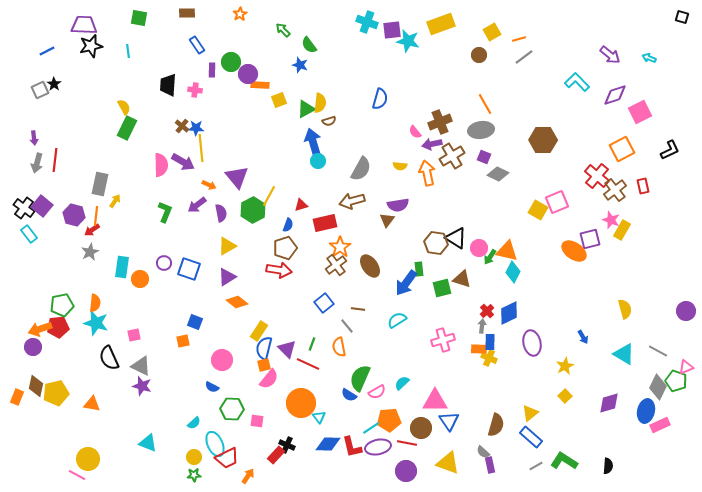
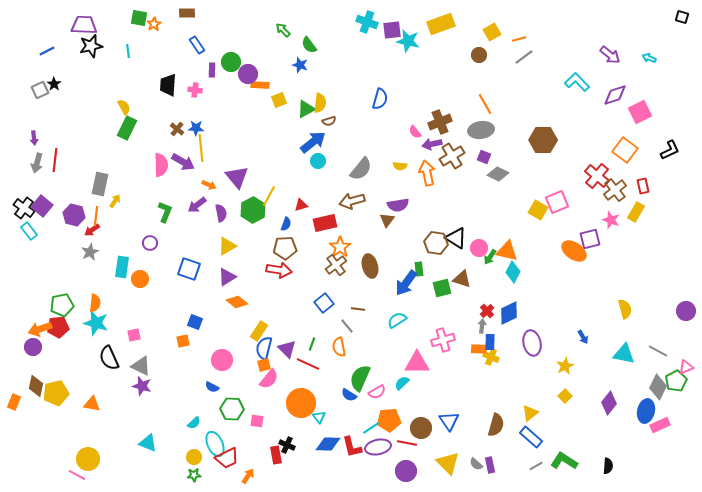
orange star at (240, 14): moved 86 px left, 10 px down
brown cross at (182, 126): moved 5 px left, 3 px down
blue arrow at (313, 142): rotated 68 degrees clockwise
orange square at (622, 149): moved 3 px right, 1 px down; rotated 25 degrees counterclockwise
gray semicircle at (361, 169): rotated 10 degrees clockwise
blue semicircle at (288, 225): moved 2 px left, 1 px up
yellow rectangle at (622, 230): moved 14 px right, 18 px up
cyan rectangle at (29, 234): moved 3 px up
brown pentagon at (285, 248): rotated 15 degrees clockwise
purple circle at (164, 263): moved 14 px left, 20 px up
brown ellipse at (370, 266): rotated 20 degrees clockwise
cyan triangle at (624, 354): rotated 20 degrees counterclockwise
yellow cross at (489, 358): moved 2 px right, 1 px up
green pentagon at (676, 381): rotated 25 degrees clockwise
orange rectangle at (17, 397): moved 3 px left, 5 px down
pink triangle at (435, 401): moved 18 px left, 38 px up
purple diamond at (609, 403): rotated 35 degrees counterclockwise
gray semicircle at (483, 452): moved 7 px left, 12 px down
red rectangle at (276, 455): rotated 54 degrees counterclockwise
yellow triangle at (448, 463): rotated 25 degrees clockwise
